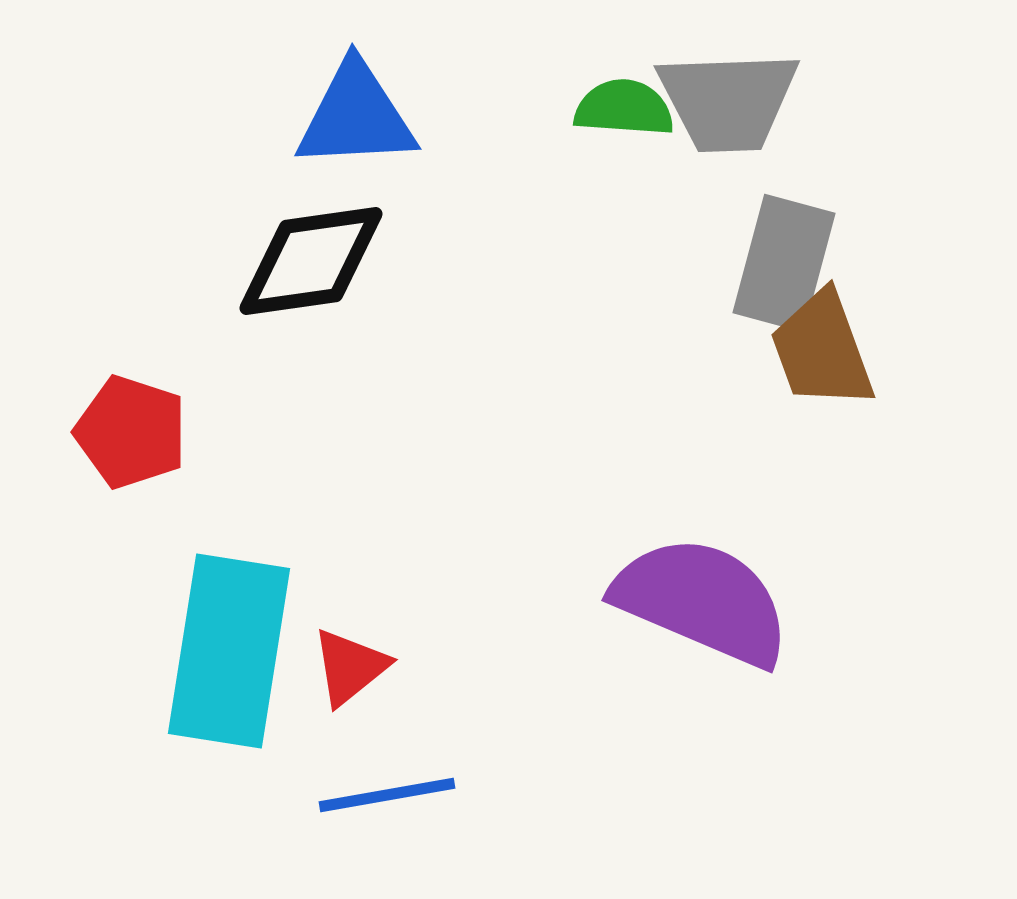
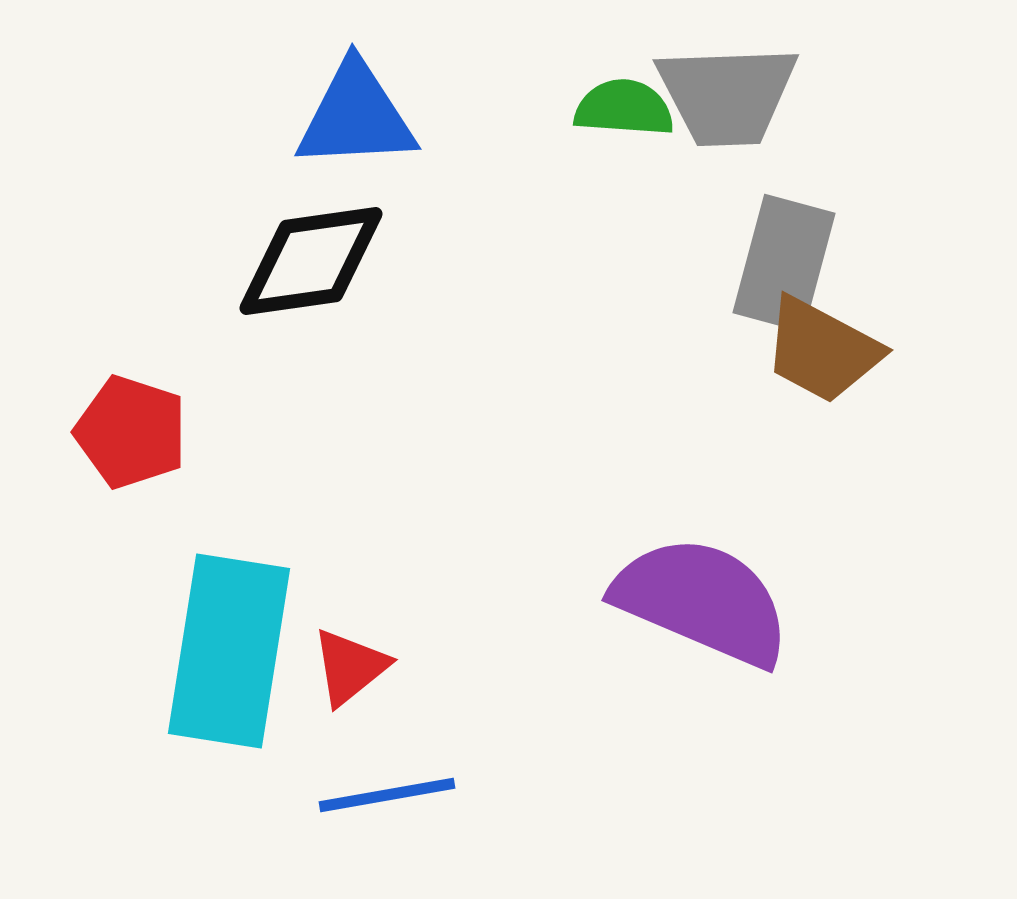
gray trapezoid: moved 1 px left, 6 px up
brown trapezoid: rotated 42 degrees counterclockwise
